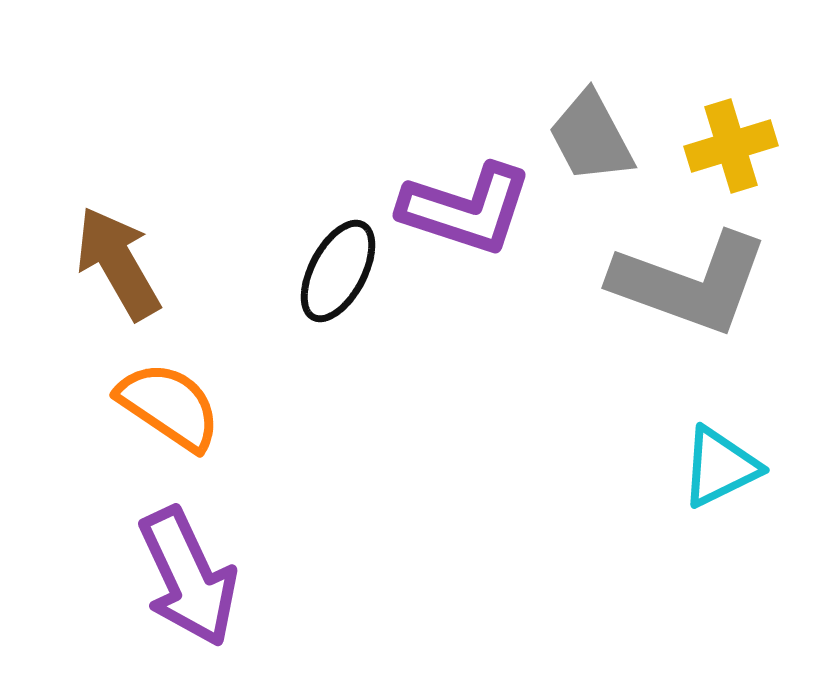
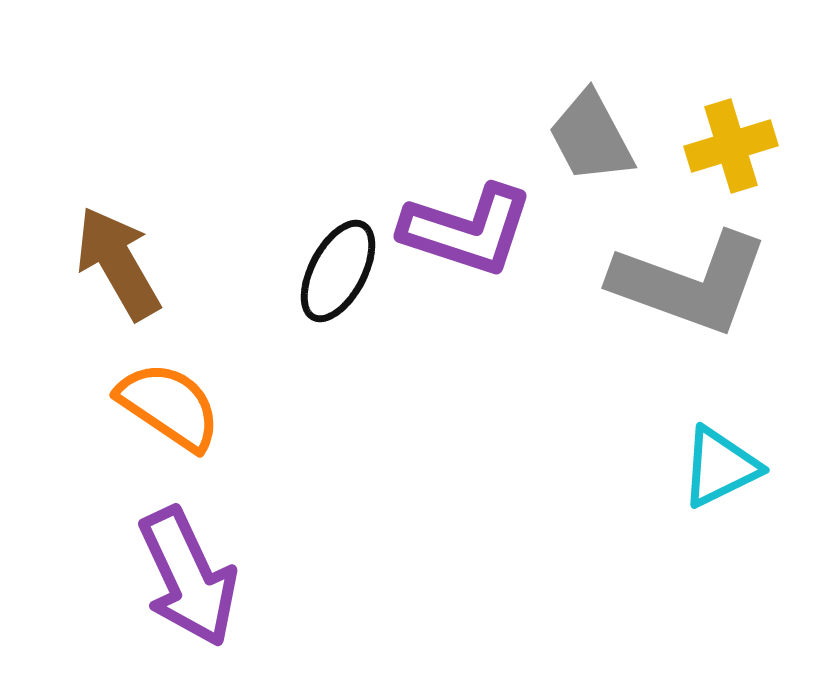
purple L-shape: moved 1 px right, 21 px down
